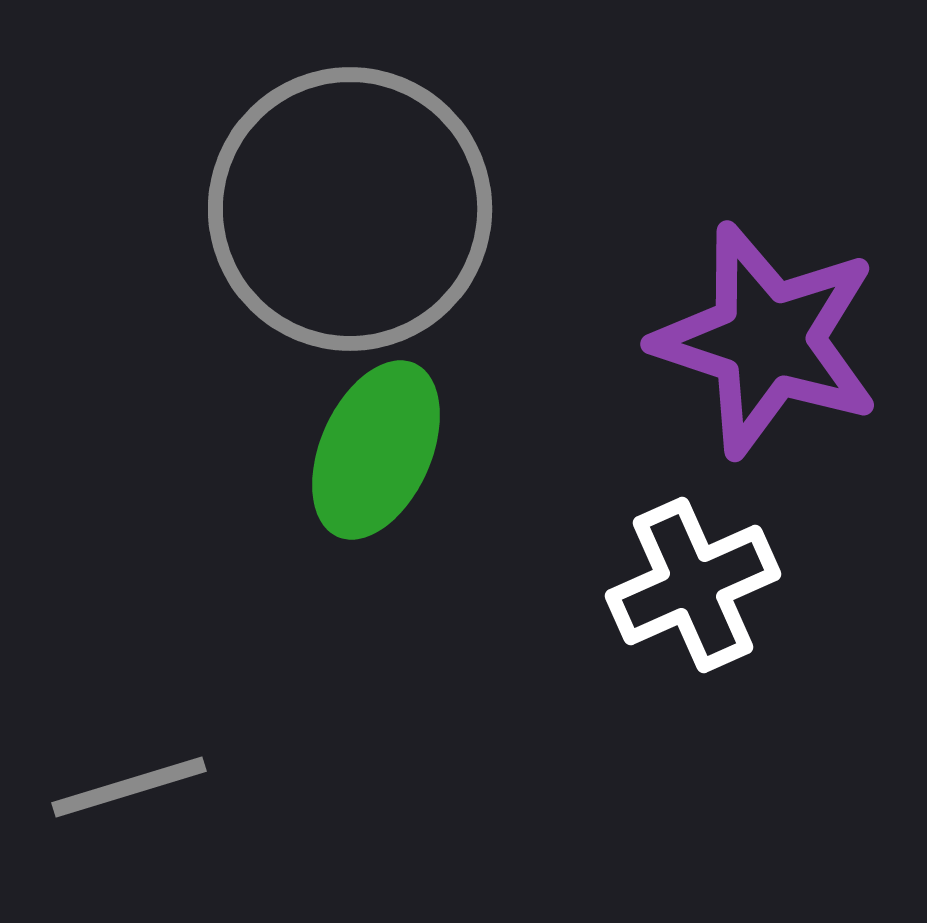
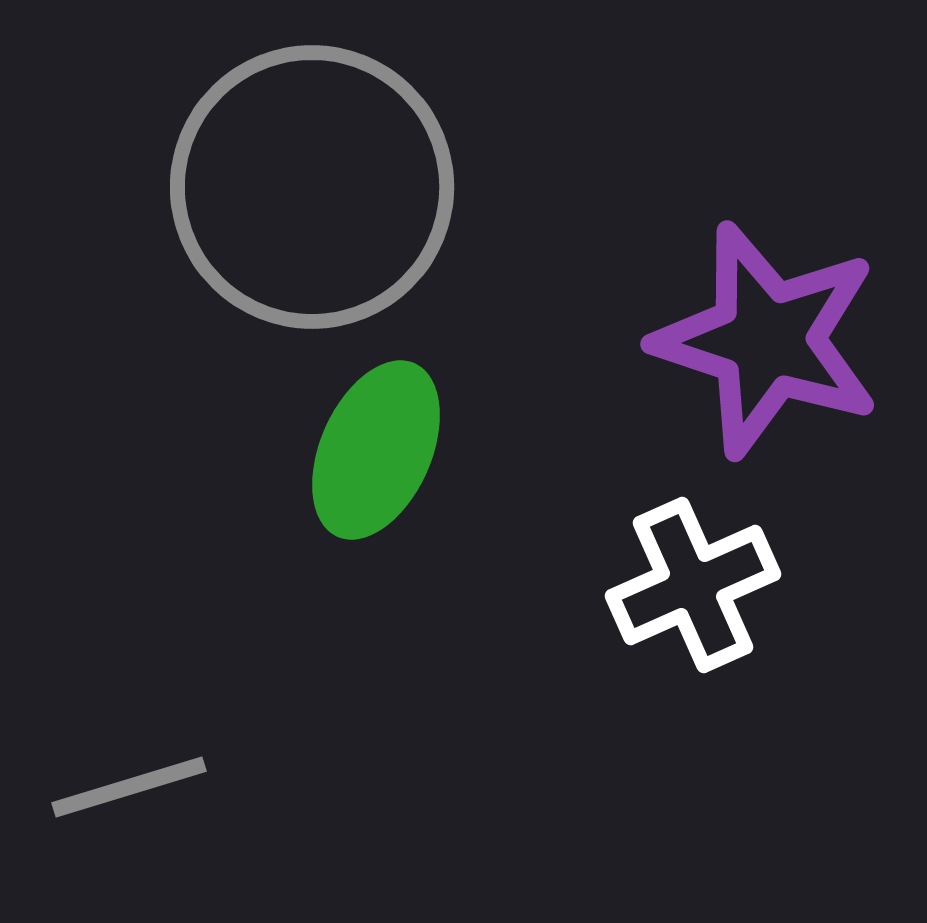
gray circle: moved 38 px left, 22 px up
